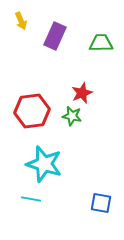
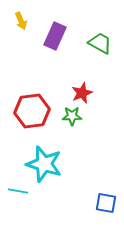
green trapezoid: moved 1 px left; rotated 30 degrees clockwise
green star: rotated 12 degrees counterclockwise
cyan line: moved 13 px left, 8 px up
blue square: moved 5 px right
